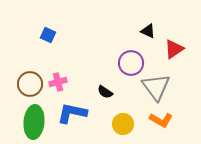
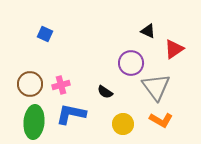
blue square: moved 3 px left, 1 px up
pink cross: moved 3 px right, 3 px down
blue L-shape: moved 1 px left, 1 px down
